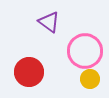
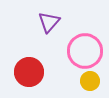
purple triangle: rotated 35 degrees clockwise
yellow circle: moved 2 px down
